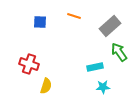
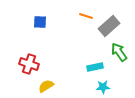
orange line: moved 12 px right
gray rectangle: moved 1 px left
yellow semicircle: rotated 140 degrees counterclockwise
